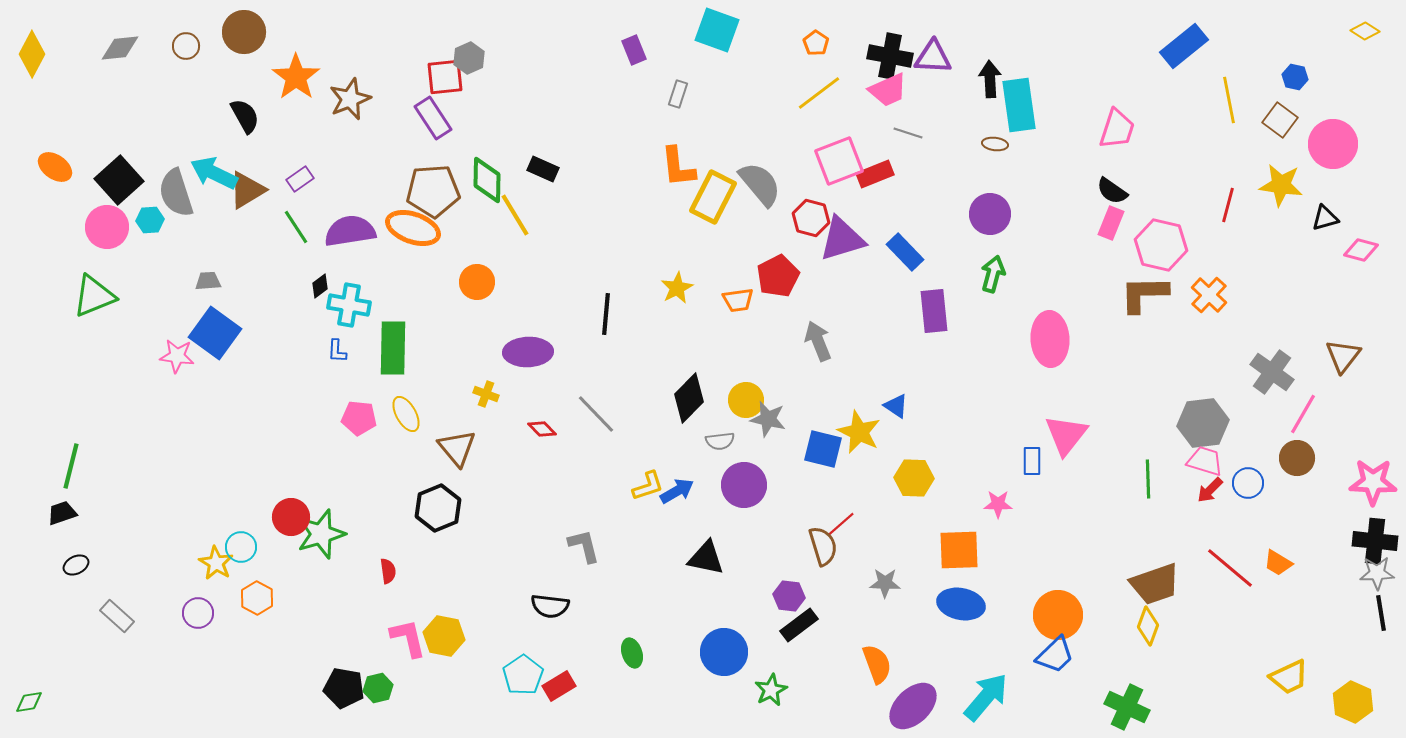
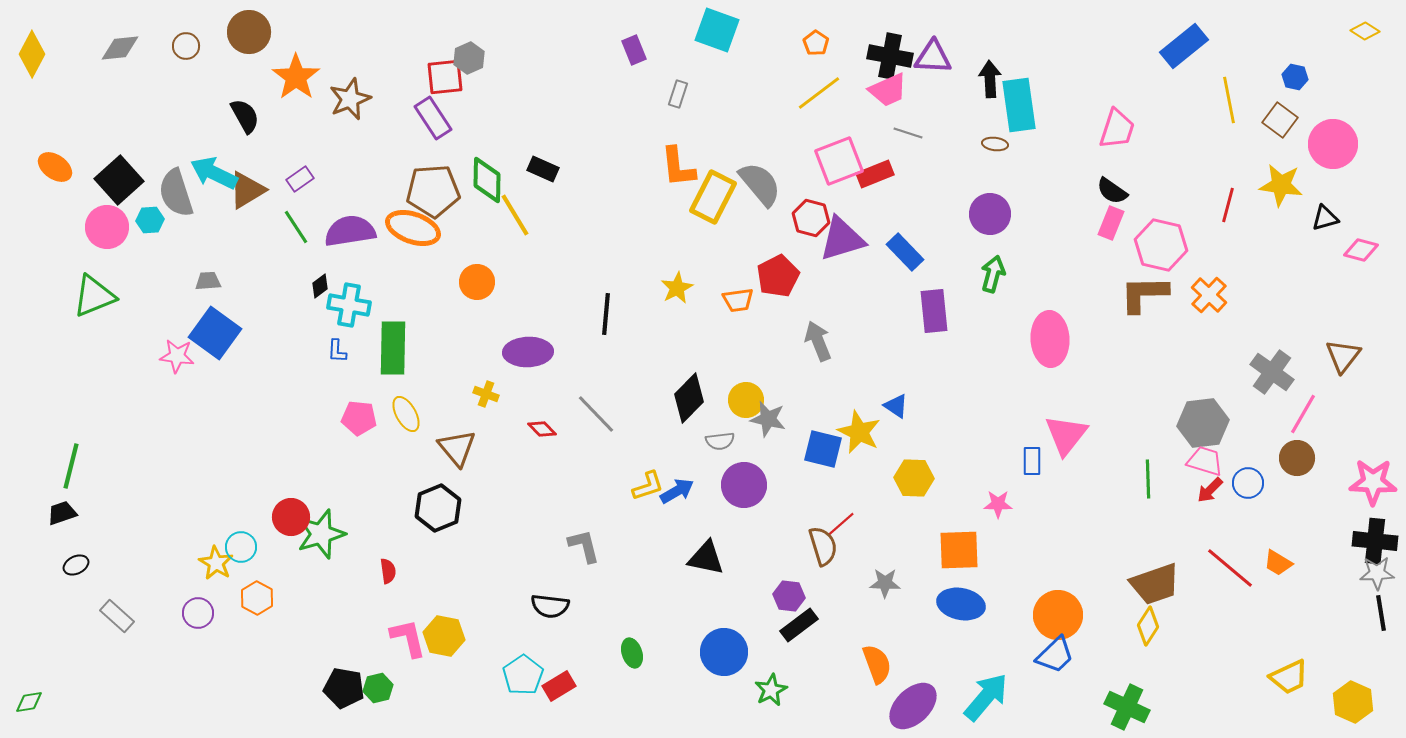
brown circle at (244, 32): moved 5 px right
yellow diamond at (1148, 626): rotated 12 degrees clockwise
